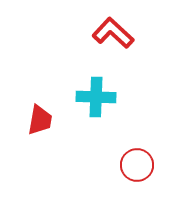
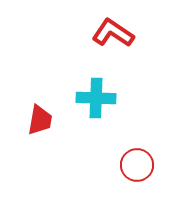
red L-shape: rotated 9 degrees counterclockwise
cyan cross: moved 1 px down
